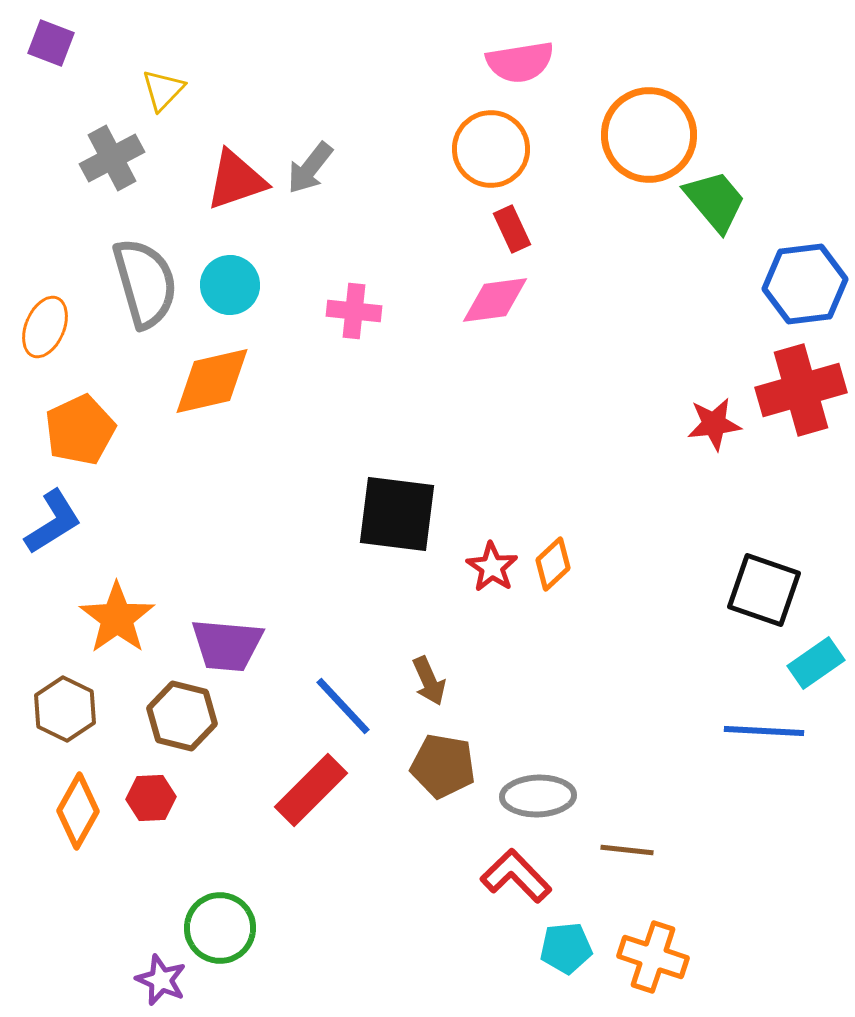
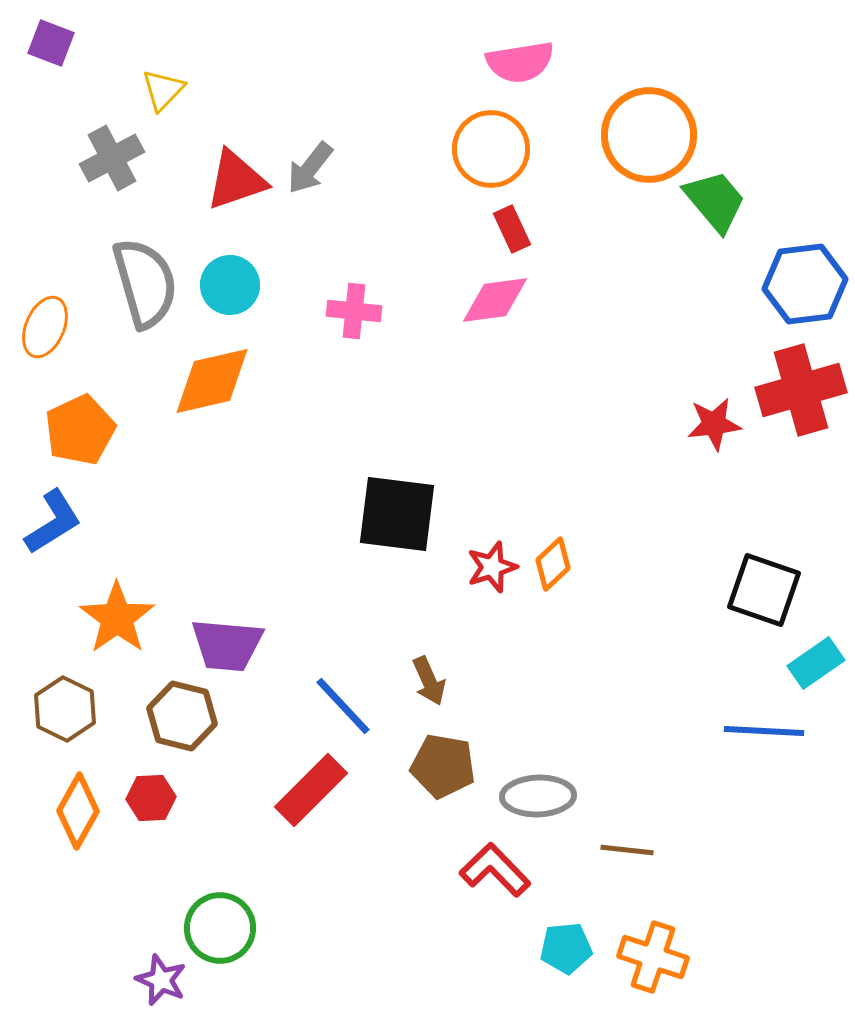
red star at (492, 567): rotated 21 degrees clockwise
red L-shape at (516, 876): moved 21 px left, 6 px up
